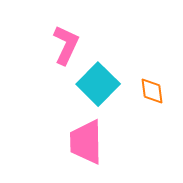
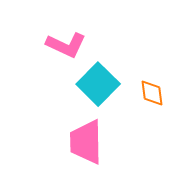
pink L-shape: rotated 90 degrees clockwise
orange diamond: moved 2 px down
